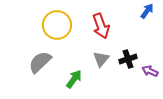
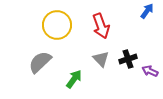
gray triangle: rotated 24 degrees counterclockwise
